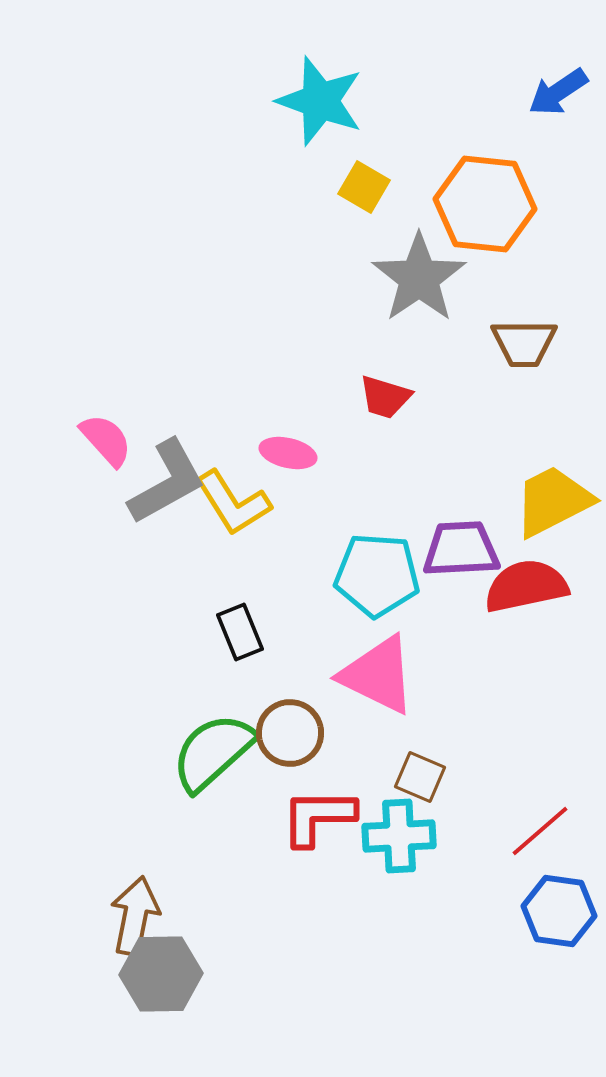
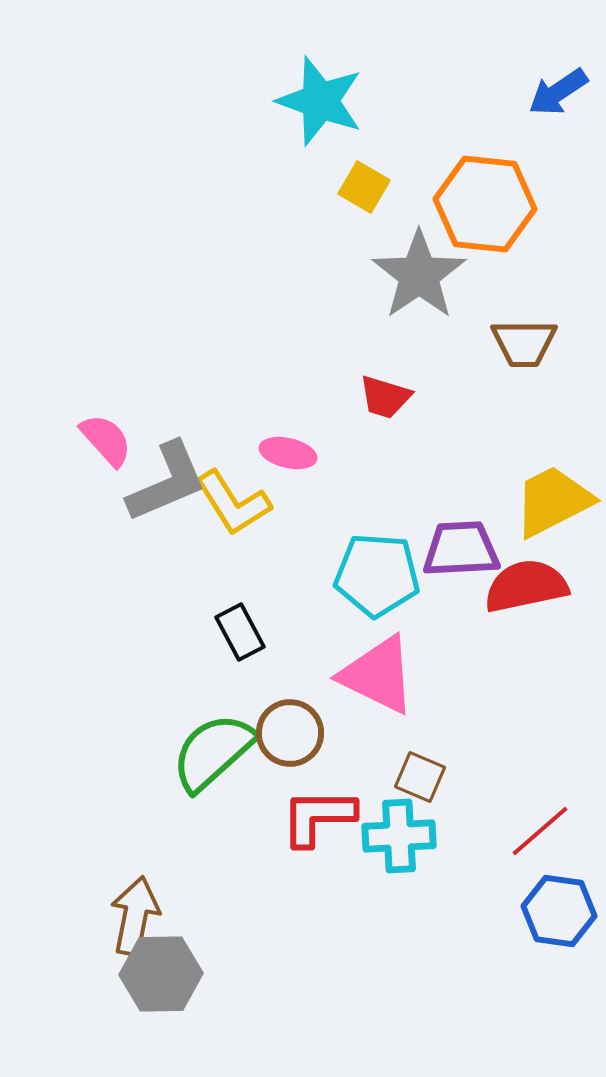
gray star: moved 3 px up
gray L-shape: rotated 6 degrees clockwise
black rectangle: rotated 6 degrees counterclockwise
